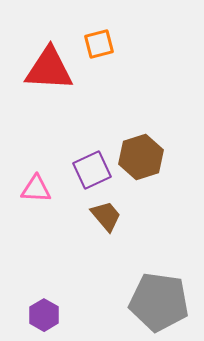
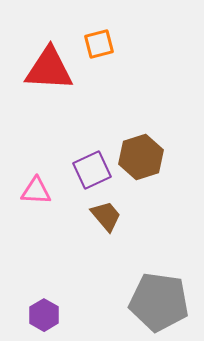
pink triangle: moved 2 px down
